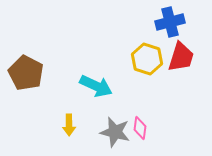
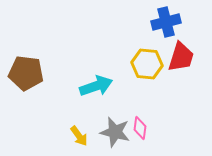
blue cross: moved 4 px left
yellow hexagon: moved 5 px down; rotated 12 degrees counterclockwise
brown pentagon: rotated 20 degrees counterclockwise
cyan arrow: rotated 44 degrees counterclockwise
yellow arrow: moved 10 px right, 11 px down; rotated 35 degrees counterclockwise
